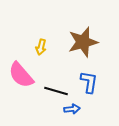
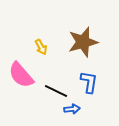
yellow arrow: rotated 42 degrees counterclockwise
black line: rotated 10 degrees clockwise
